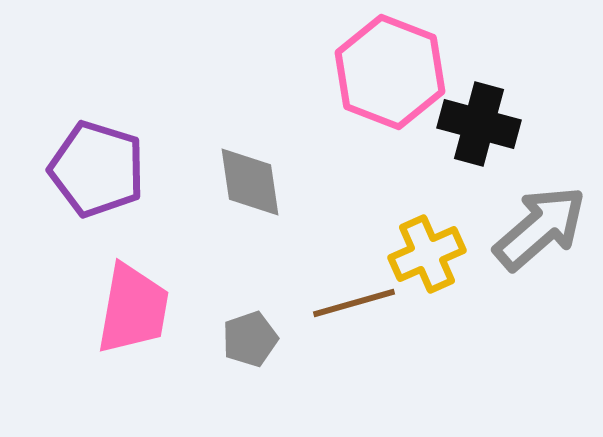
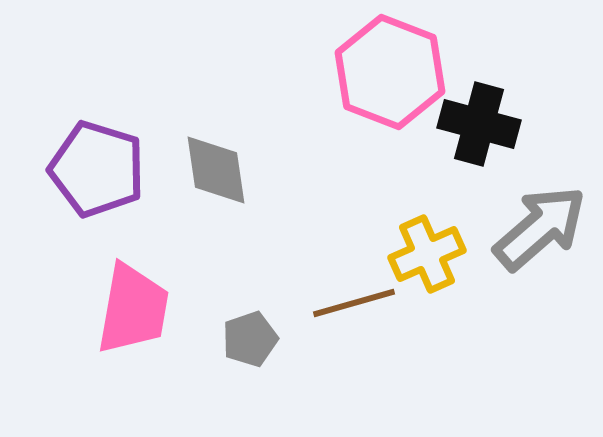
gray diamond: moved 34 px left, 12 px up
